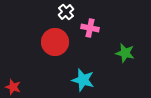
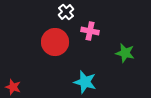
pink cross: moved 3 px down
cyan star: moved 2 px right, 2 px down
